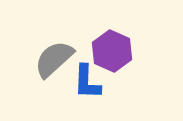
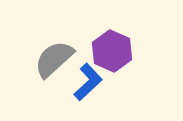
blue L-shape: moved 1 px right; rotated 135 degrees counterclockwise
